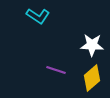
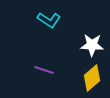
cyan L-shape: moved 11 px right, 4 px down
purple line: moved 12 px left
